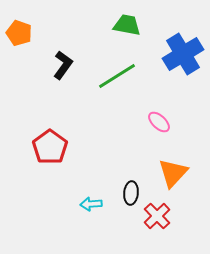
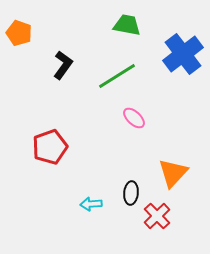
blue cross: rotated 6 degrees counterclockwise
pink ellipse: moved 25 px left, 4 px up
red pentagon: rotated 16 degrees clockwise
